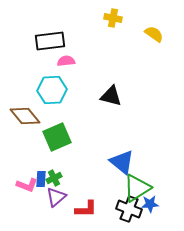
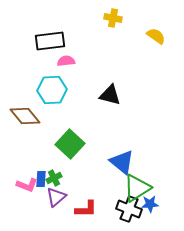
yellow semicircle: moved 2 px right, 2 px down
black triangle: moved 1 px left, 1 px up
green square: moved 13 px right, 7 px down; rotated 24 degrees counterclockwise
